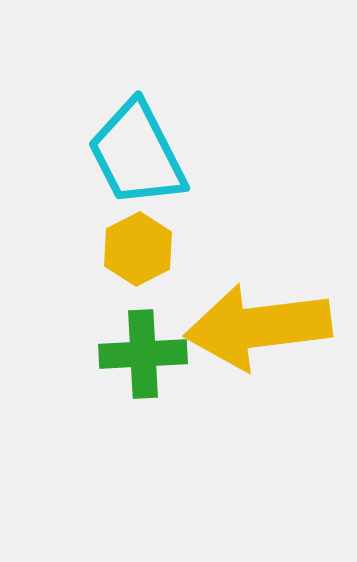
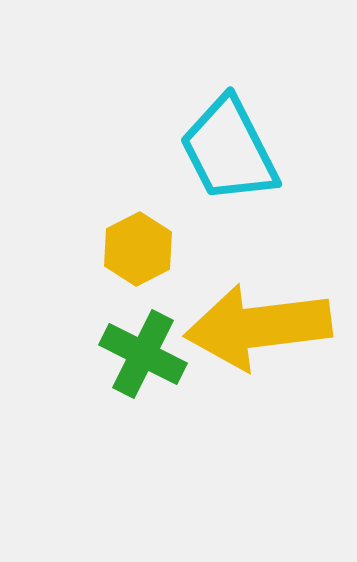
cyan trapezoid: moved 92 px right, 4 px up
green cross: rotated 30 degrees clockwise
